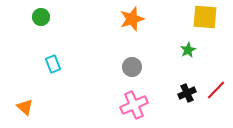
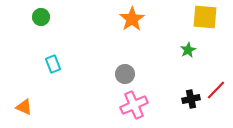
orange star: rotated 15 degrees counterclockwise
gray circle: moved 7 px left, 7 px down
black cross: moved 4 px right, 6 px down; rotated 12 degrees clockwise
orange triangle: moved 1 px left; rotated 18 degrees counterclockwise
